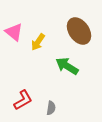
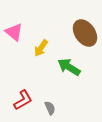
brown ellipse: moved 6 px right, 2 px down
yellow arrow: moved 3 px right, 6 px down
green arrow: moved 2 px right, 1 px down
gray semicircle: moved 1 px left; rotated 32 degrees counterclockwise
